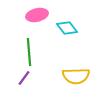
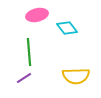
purple line: rotated 21 degrees clockwise
